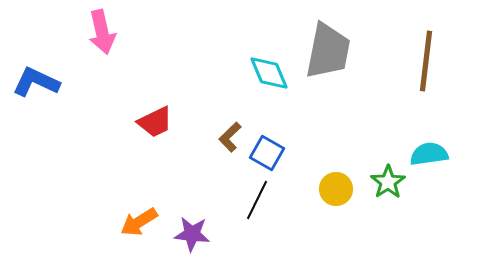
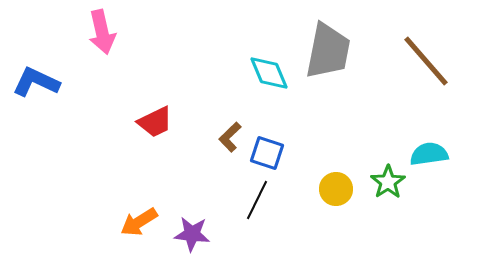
brown line: rotated 48 degrees counterclockwise
blue square: rotated 12 degrees counterclockwise
